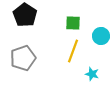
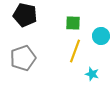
black pentagon: rotated 20 degrees counterclockwise
yellow line: moved 2 px right
